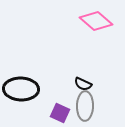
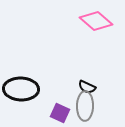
black semicircle: moved 4 px right, 3 px down
